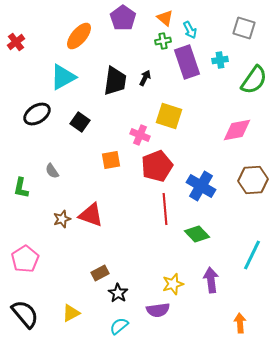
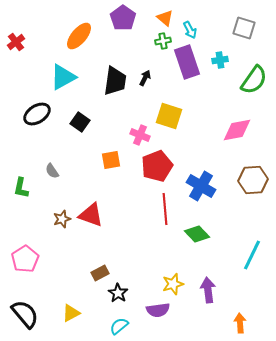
purple arrow: moved 3 px left, 10 px down
